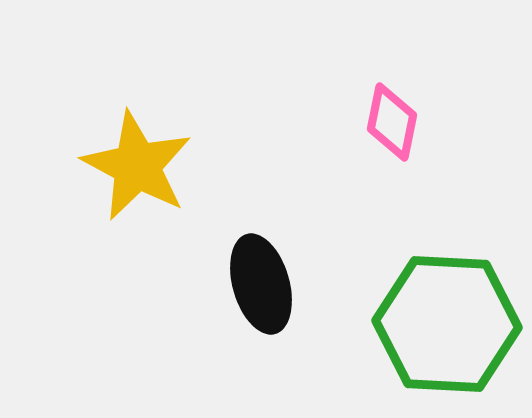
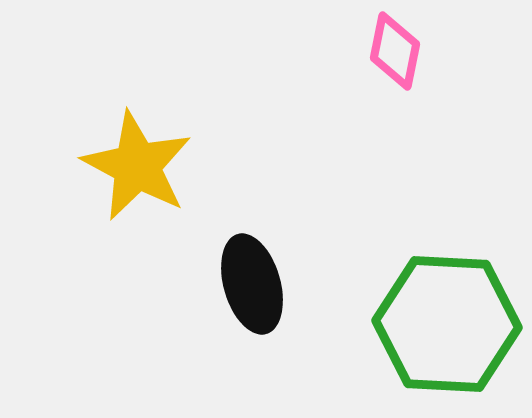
pink diamond: moved 3 px right, 71 px up
black ellipse: moved 9 px left
